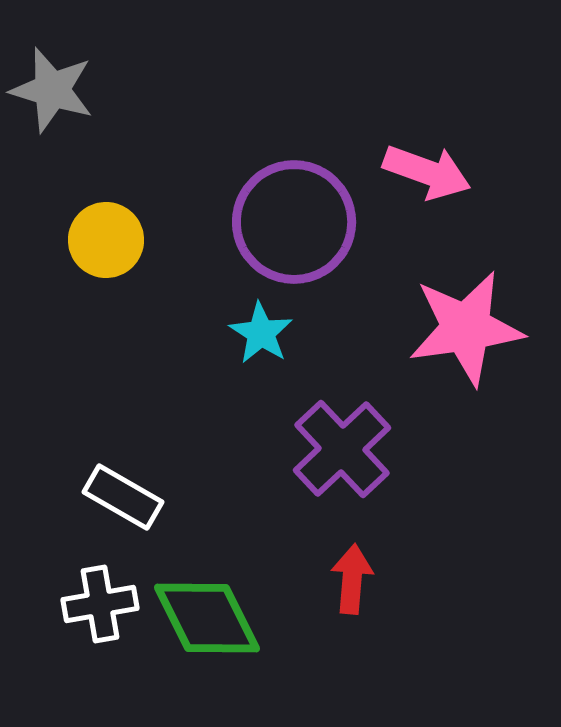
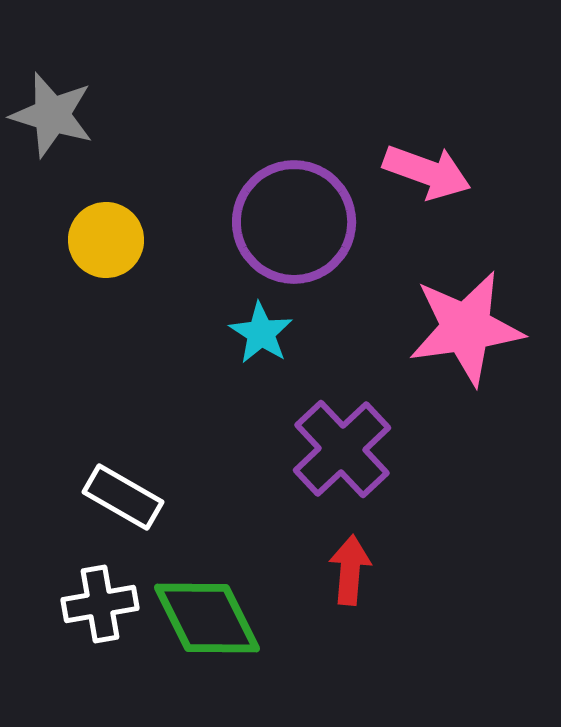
gray star: moved 25 px down
red arrow: moved 2 px left, 9 px up
